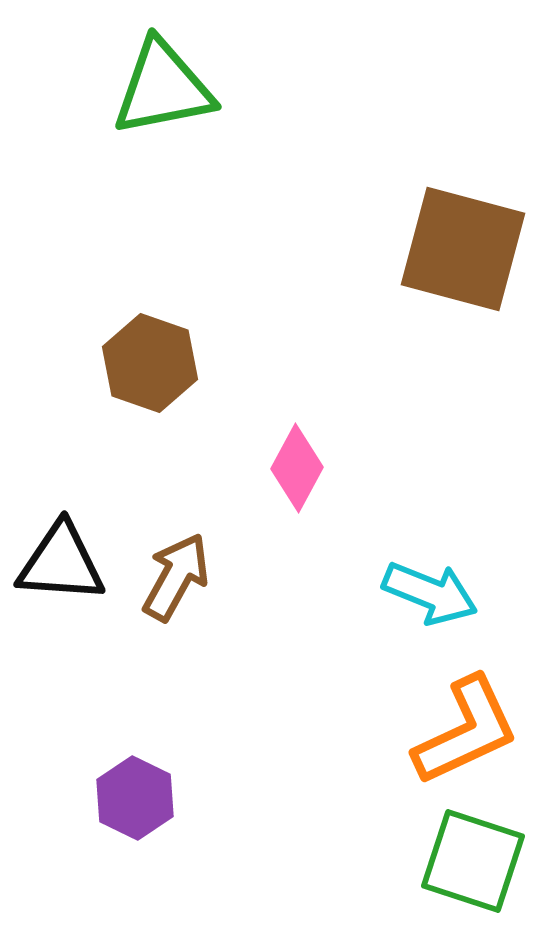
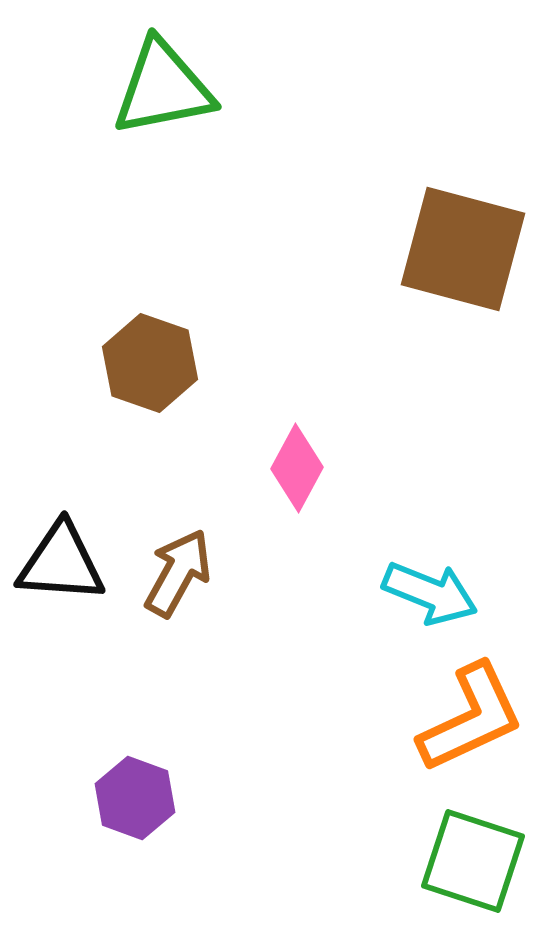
brown arrow: moved 2 px right, 4 px up
orange L-shape: moved 5 px right, 13 px up
purple hexagon: rotated 6 degrees counterclockwise
